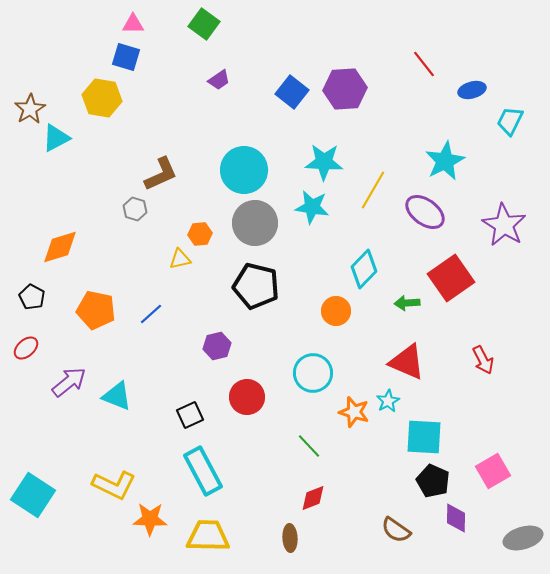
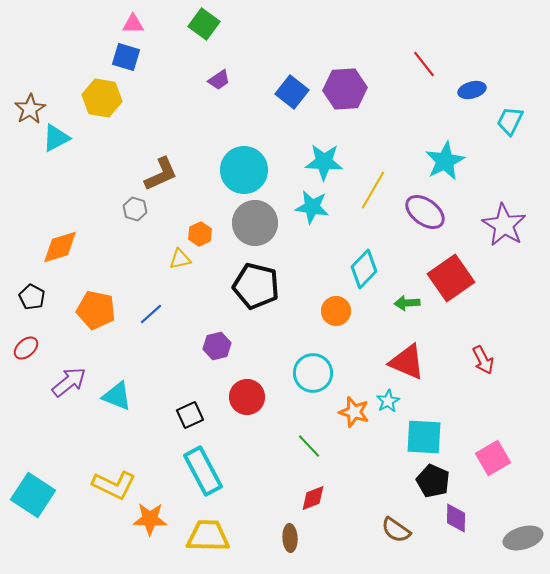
orange hexagon at (200, 234): rotated 20 degrees counterclockwise
pink square at (493, 471): moved 13 px up
